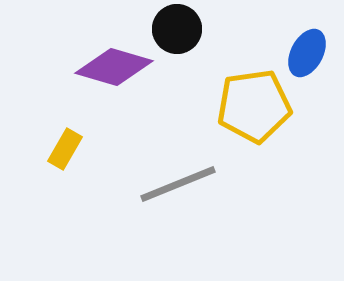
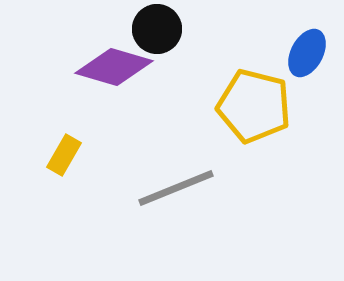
black circle: moved 20 px left
yellow pentagon: rotated 22 degrees clockwise
yellow rectangle: moved 1 px left, 6 px down
gray line: moved 2 px left, 4 px down
